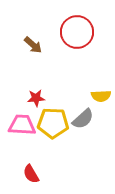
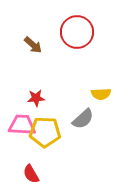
yellow semicircle: moved 2 px up
yellow pentagon: moved 8 px left, 9 px down
